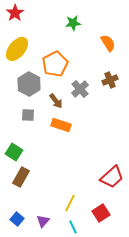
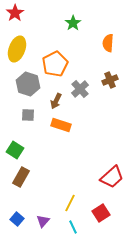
green star: rotated 28 degrees counterclockwise
orange semicircle: rotated 144 degrees counterclockwise
yellow ellipse: rotated 20 degrees counterclockwise
gray hexagon: moved 1 px left; rotated 10 degrees counterclockwise
brown arrow: rotated 63 degrees clockwise
green square: moved 1 px right, 2 px up
